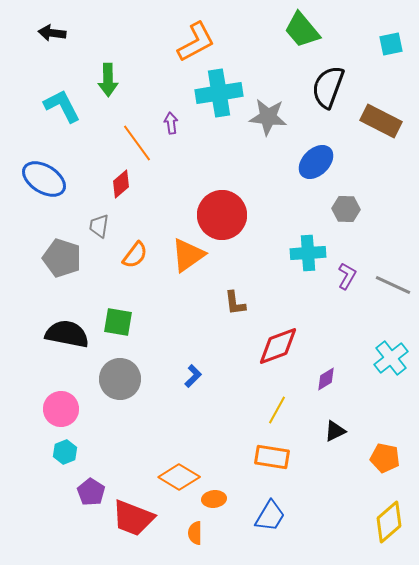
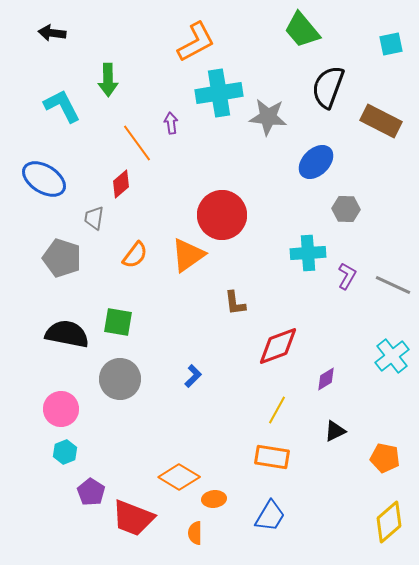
gray trapezoid at (99, 226): moved 5 px left, 8 px up
cyan cross at (391, 358): moved 1 px right, 2 px up
